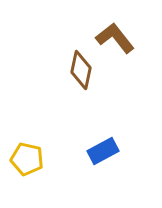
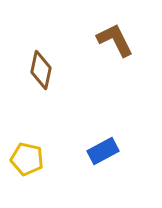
brown L-shape: moved 2 px down; rotated 12 degrees clockwise
brown diamond: moved 40 px left
